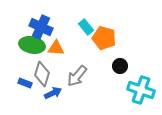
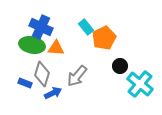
orange pentagon: rotated 30 degrees clockwise
cyan cross: moved 1 px left, 6 px up; rotated 20 degrees clockwise
